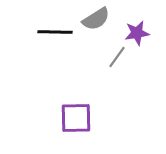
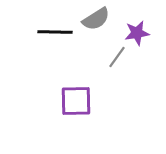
purple square: moved 17 px up
